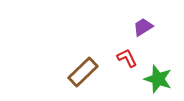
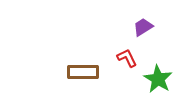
brown rectangle: rotated 44 degrees clockwise
green star: rotated 12 degrees clockwise
